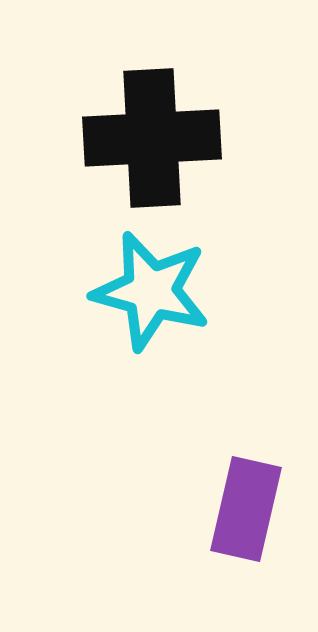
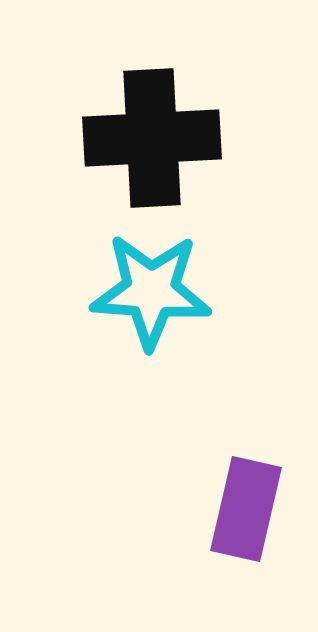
cyan star: rotated 11 degrees counterclockwise
